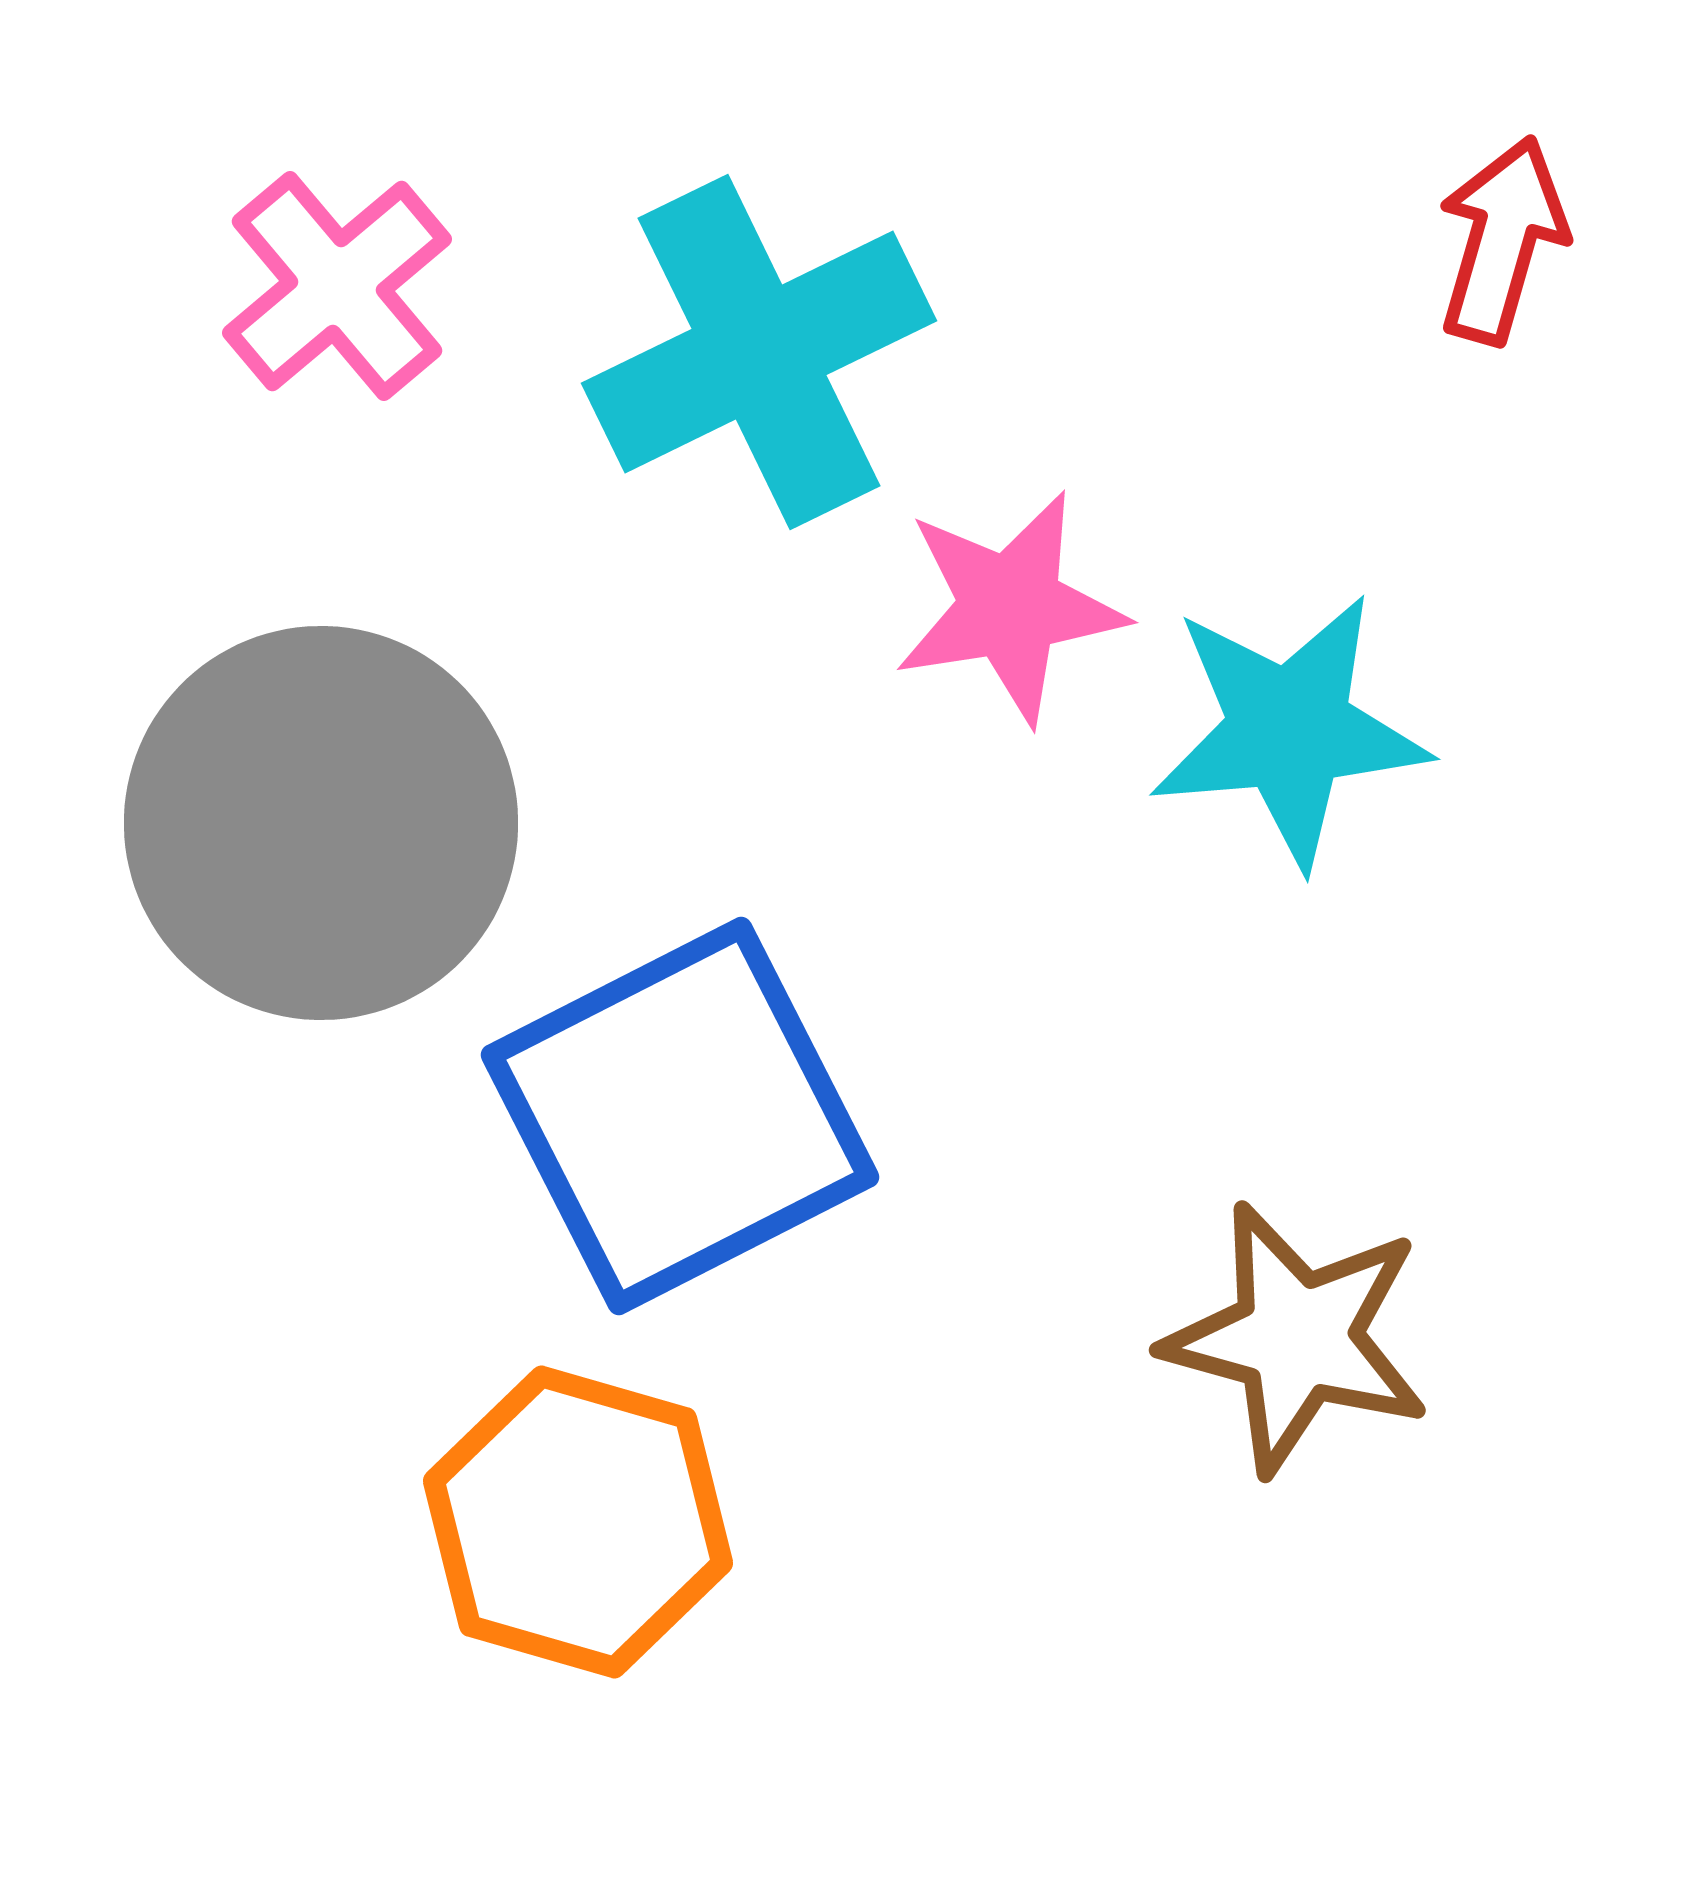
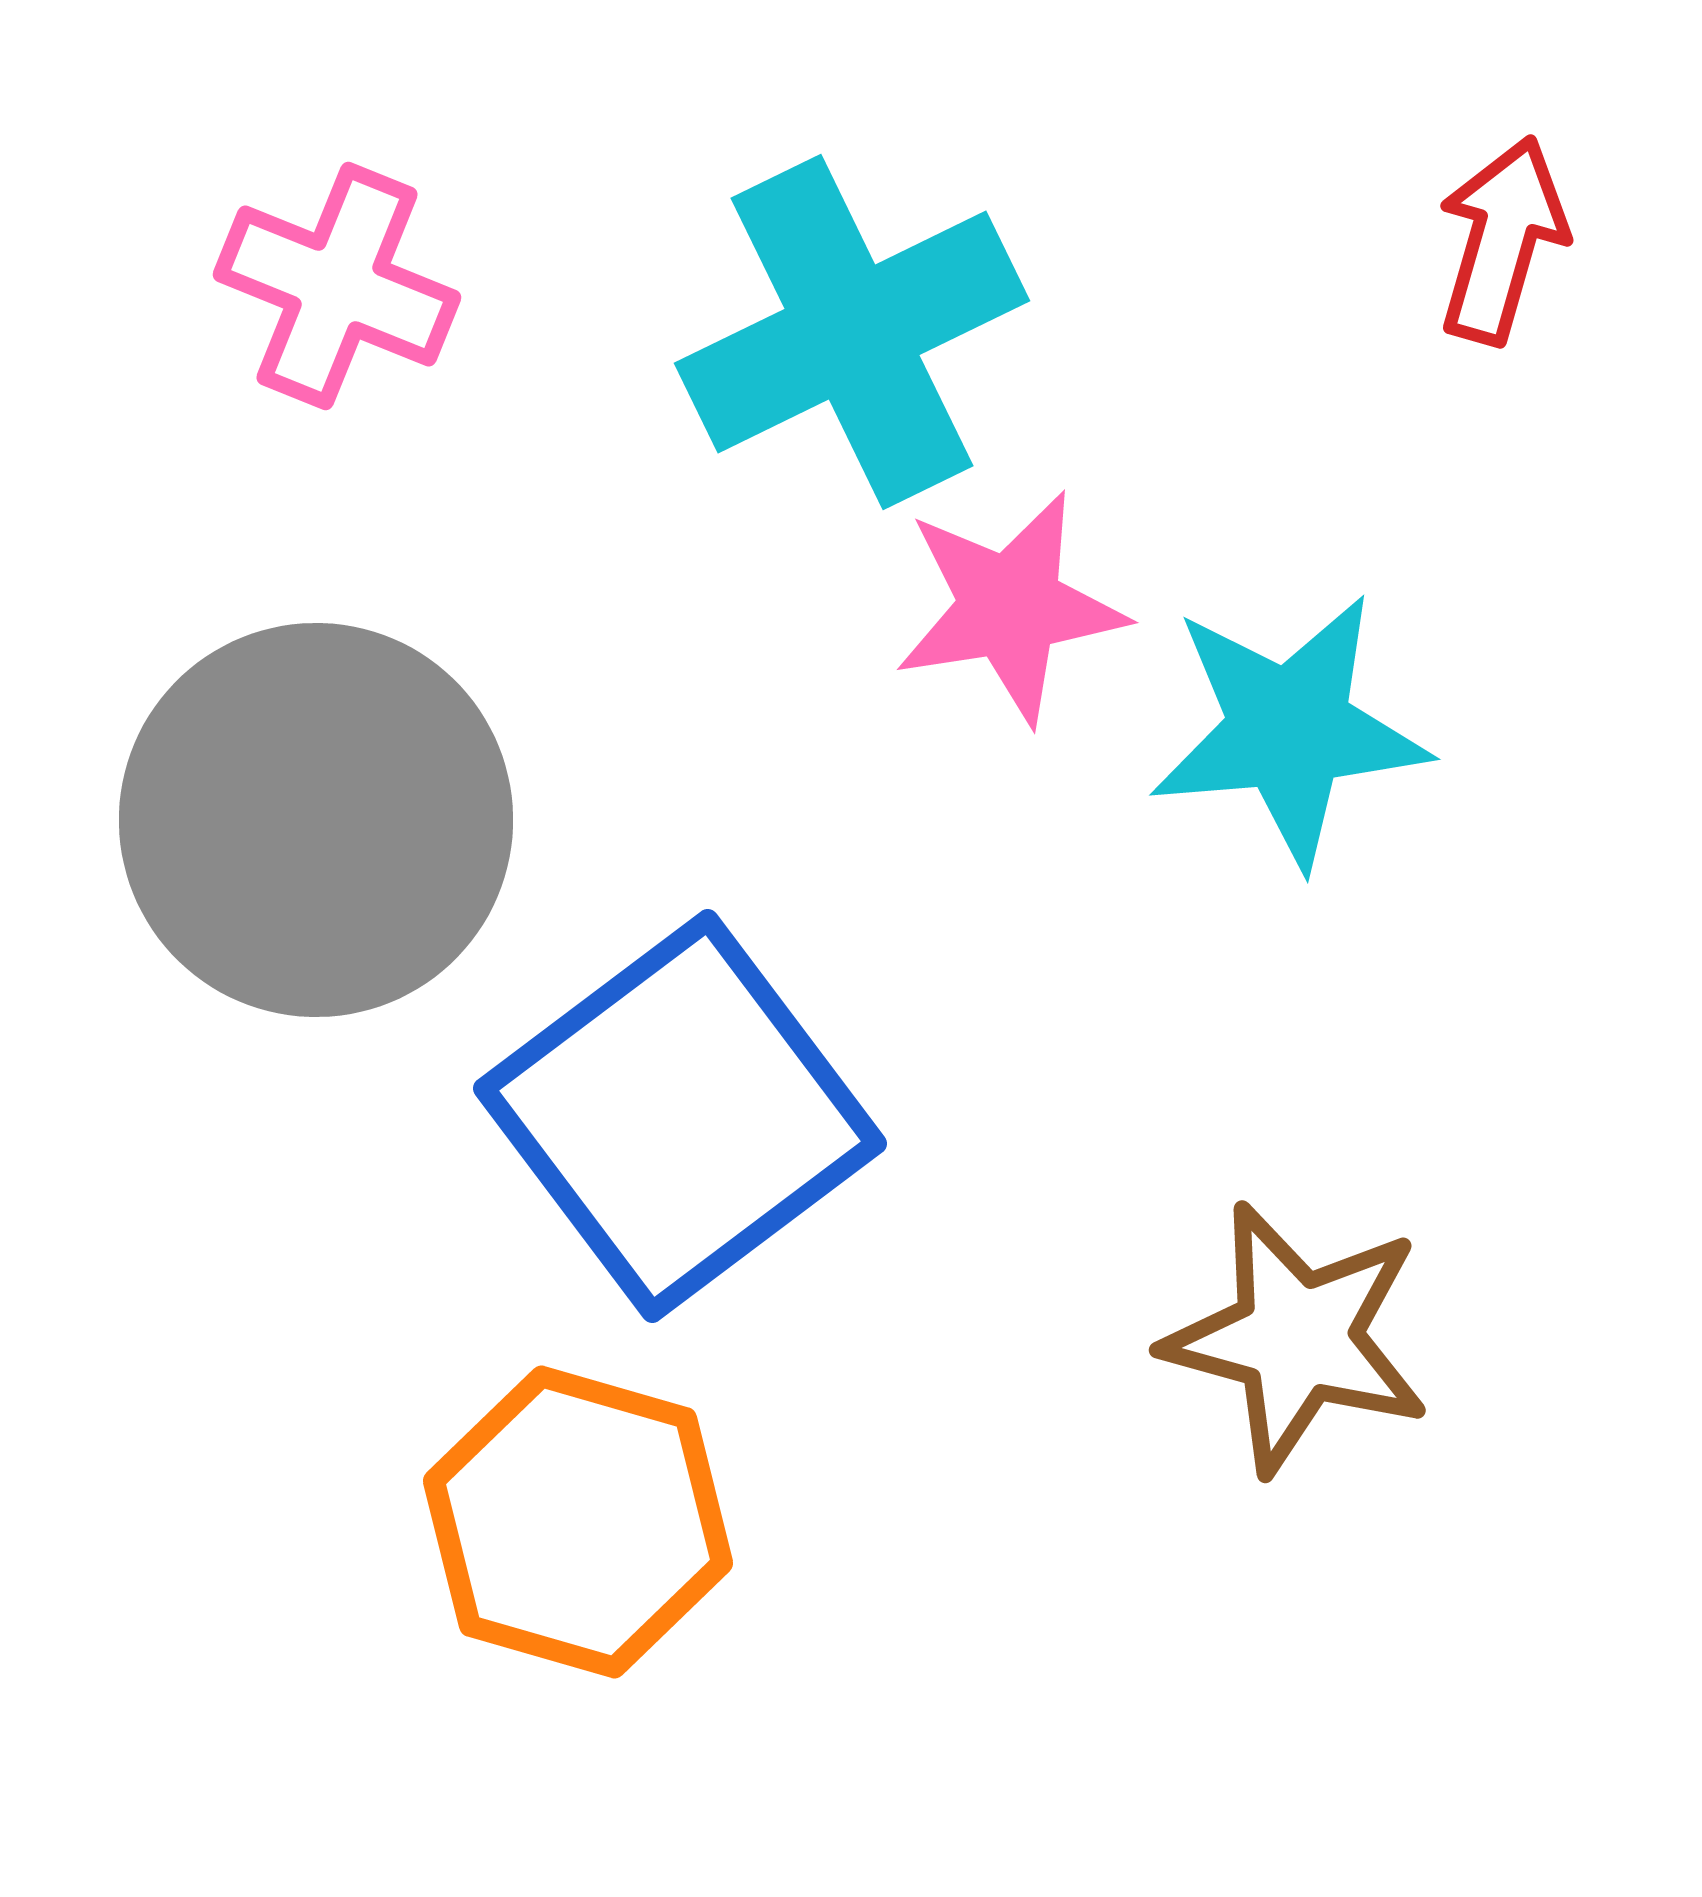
pink cross: rotated 28 degrees counterclockwise
cyan cross: moved 93 px right, 20 px up
gray circle: moved 5 px left, 3 px up
blue square: rotated 10 degrees counterclockwise
